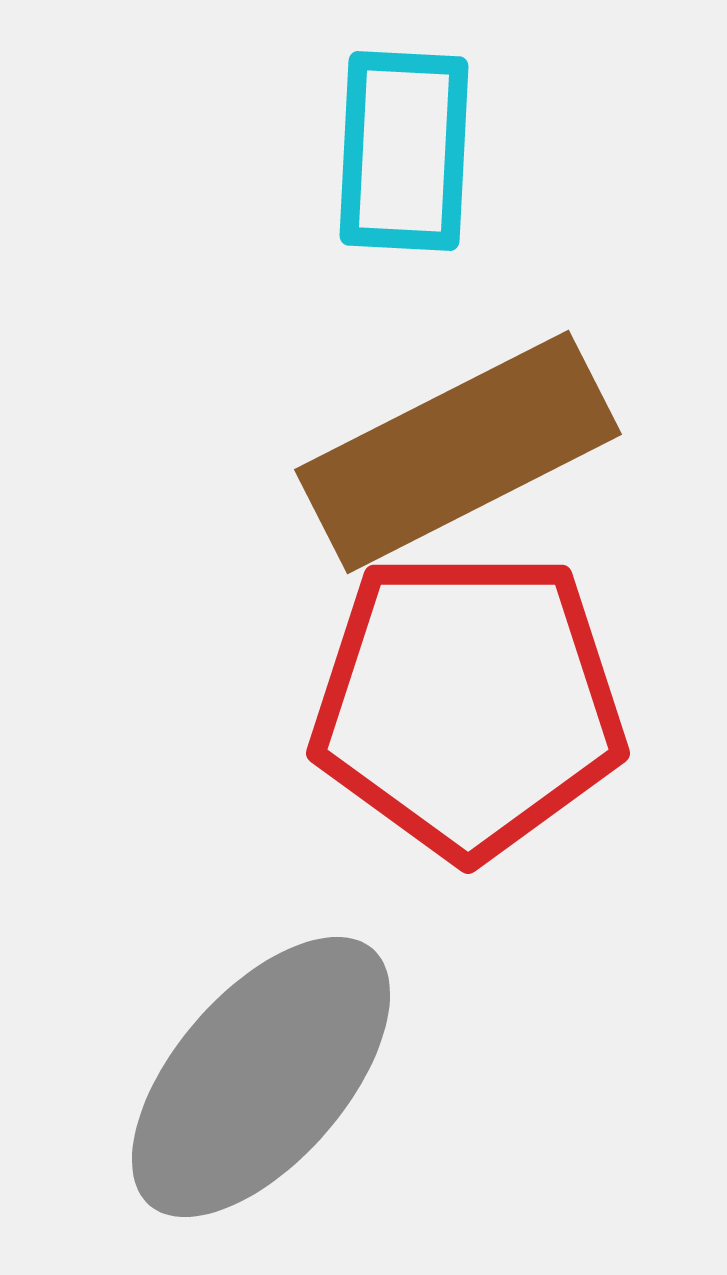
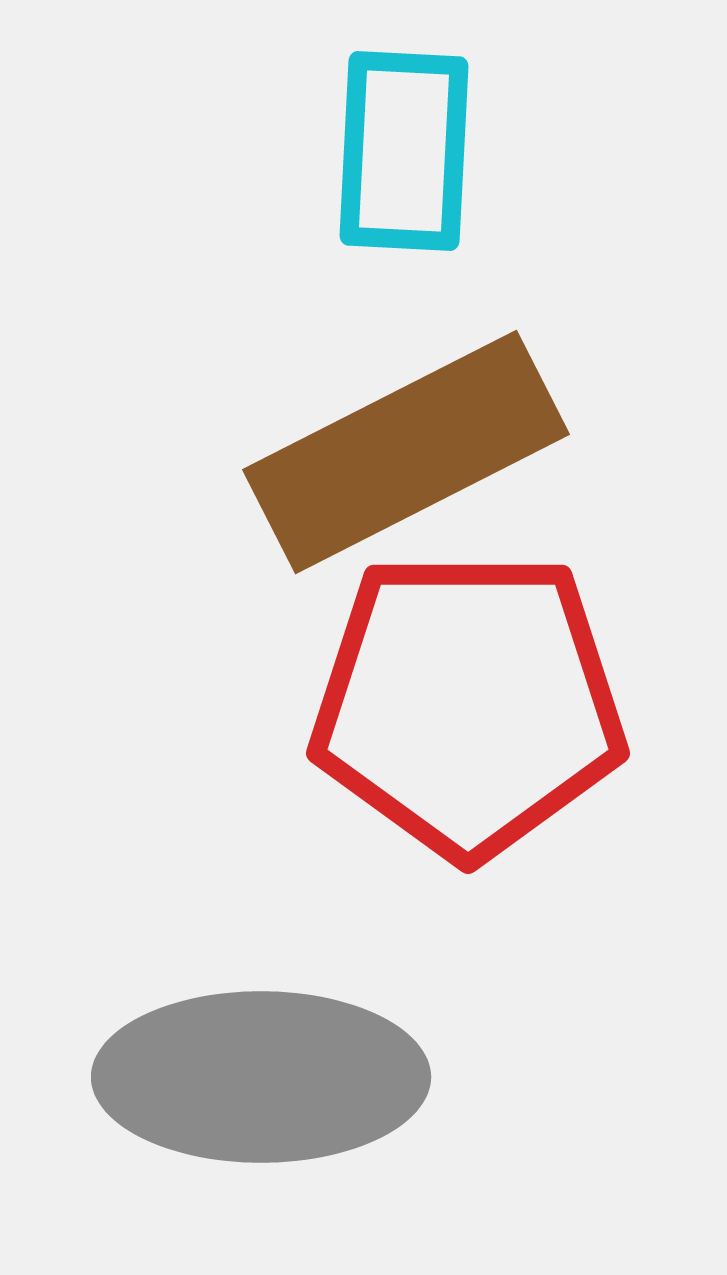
brown rectangle: moved 52 px left
gray ellipse: rotated 49 degrees clockwise
